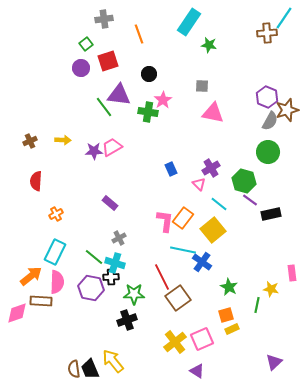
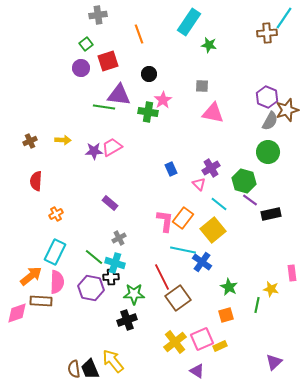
gray cross at (104, 19): moved 6 px left, 4 px up
green line at (104, 107): rotated 45 degrees counterclockwise
yellow rectangle at (232, 329): moved 12 px left, 17 px down
